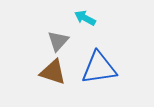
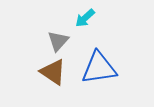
cyan arrow: rotated 70 degrees counterclockwise
brown triangle: rotated 16 degrees clockwise
